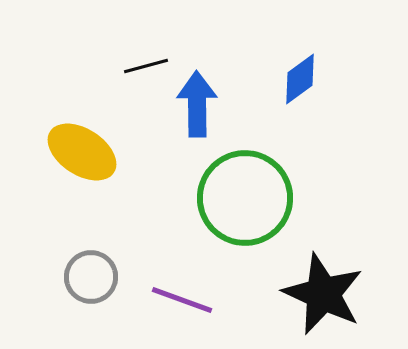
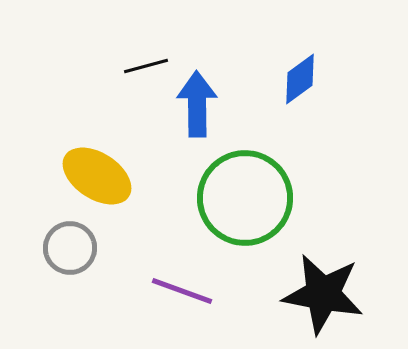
yellow ellipse: moved 15 px right, 24 px down
gray circle: moved 21 px left, 29 px up
black star: rotated 14 degrees counterclockwise
purple line: moved 9 px up
